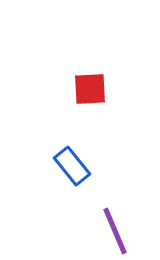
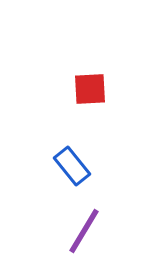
purple line: moved 31 px left; rotated 54 degrees clockwise
